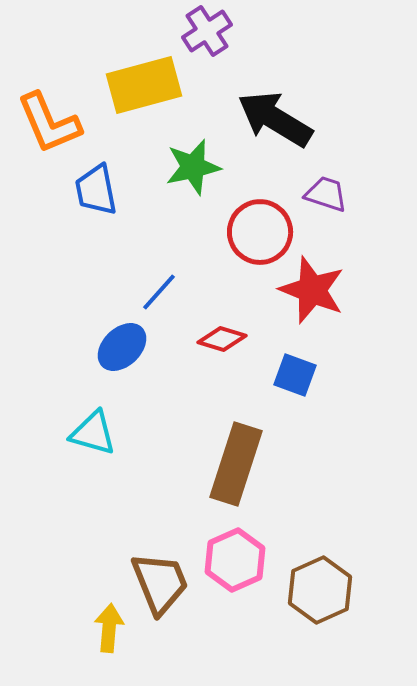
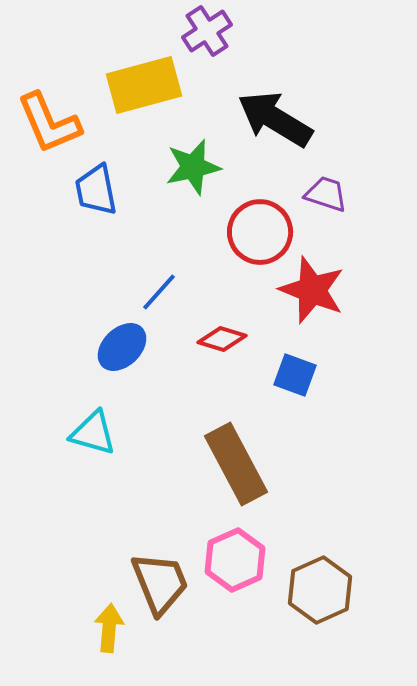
brown rectangle: rotated 46 degrees counterclockwise
